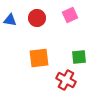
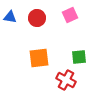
blue triangle: moved 3 px up
